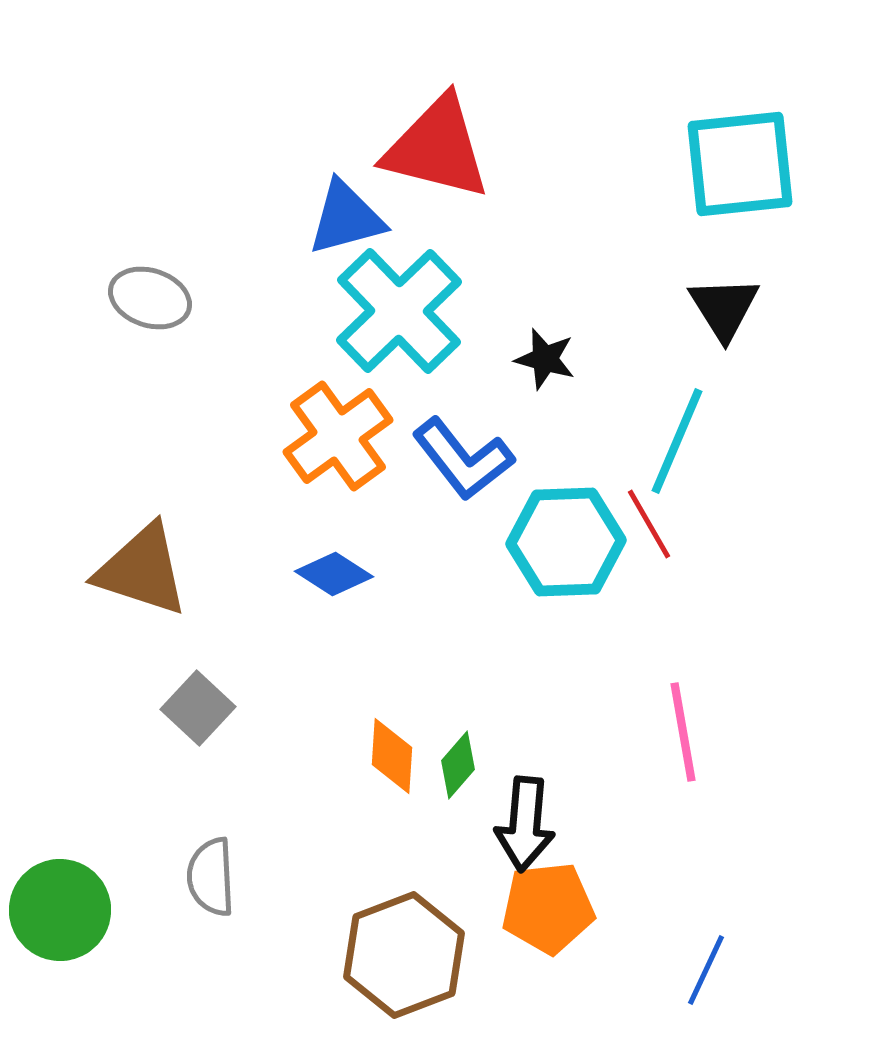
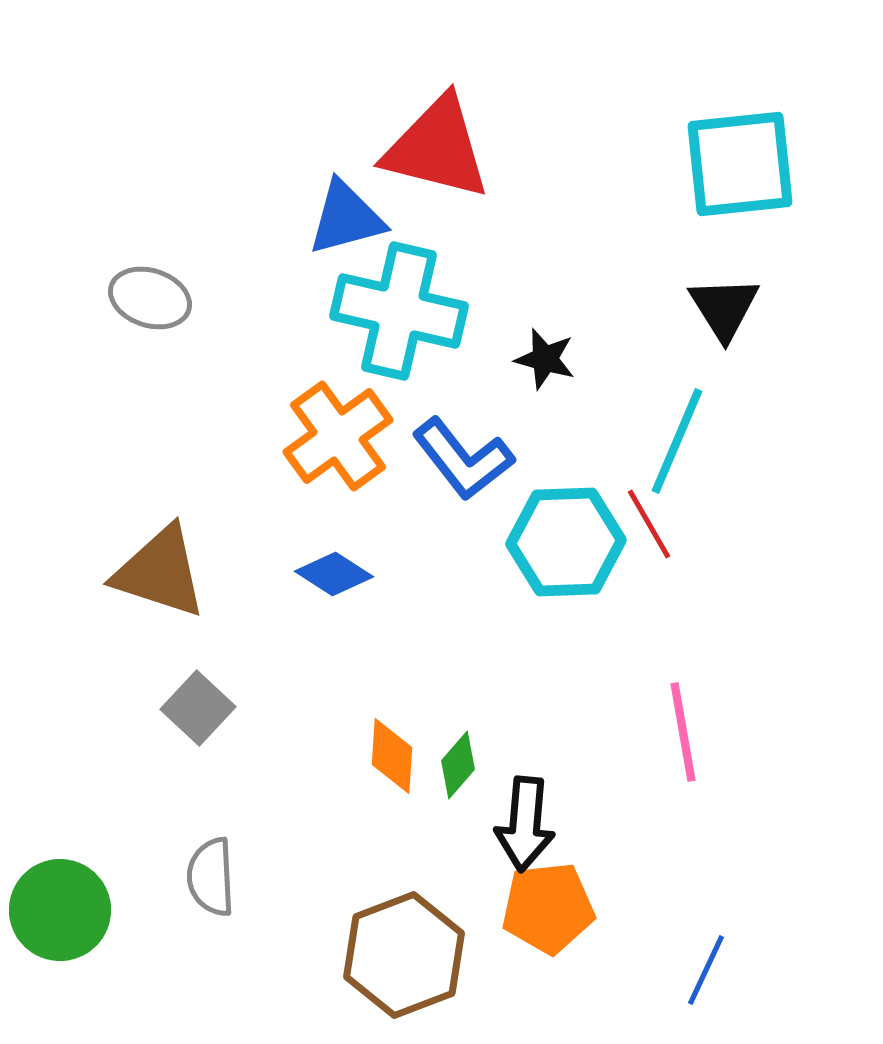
cyan cross: rotated 33 degrees counterclockwise
brown triangle: moved 18 px right, 2 px down
